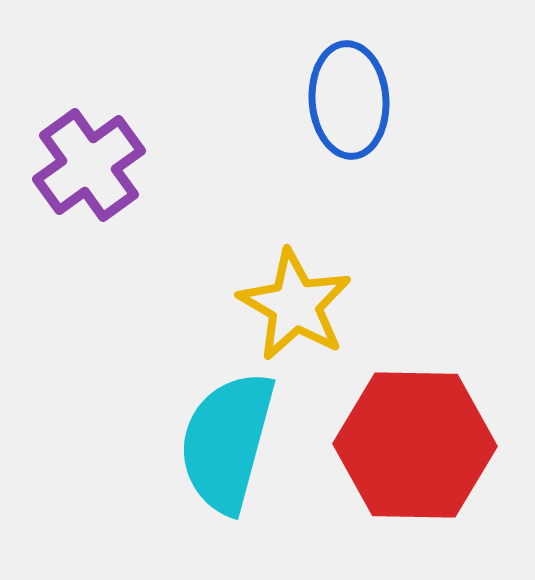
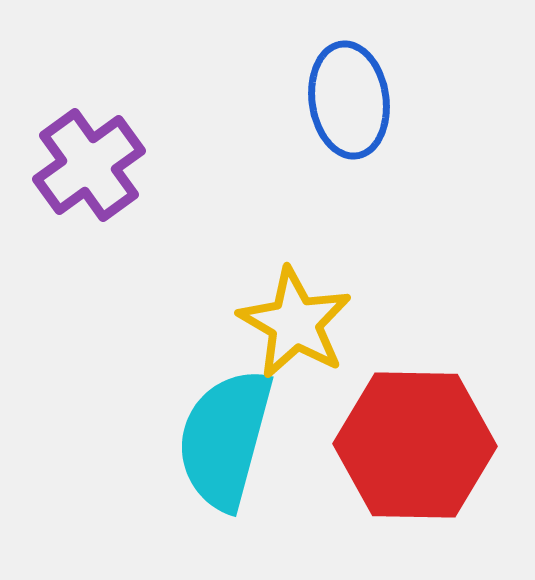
blue ellipse: rotated 4 degrees counterclockwise
yellow star: moved 18 px down
cyan semicircle: moved 2 px left, 3 px up
